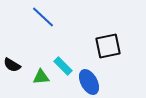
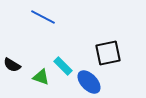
blue line: rotated 15 degrees counterclockwise
black square: moved 7 px down
green triangle: rotated 24 degrees clockwise
blue ellipse: rotated 15 degrees counterclockwise
